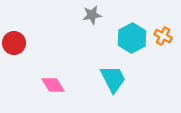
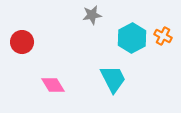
red circle: moved 8 px right, 1 px up
